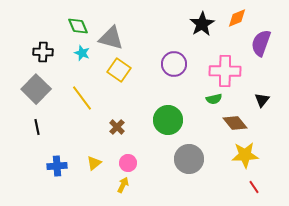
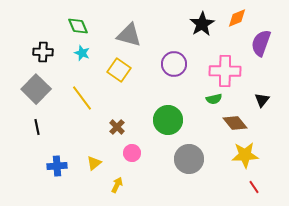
gray triangle: moved 18 px right, 3 px up
pink circle: moved 4 px right, 10 px up
yellow arrow: moved 6 px left
